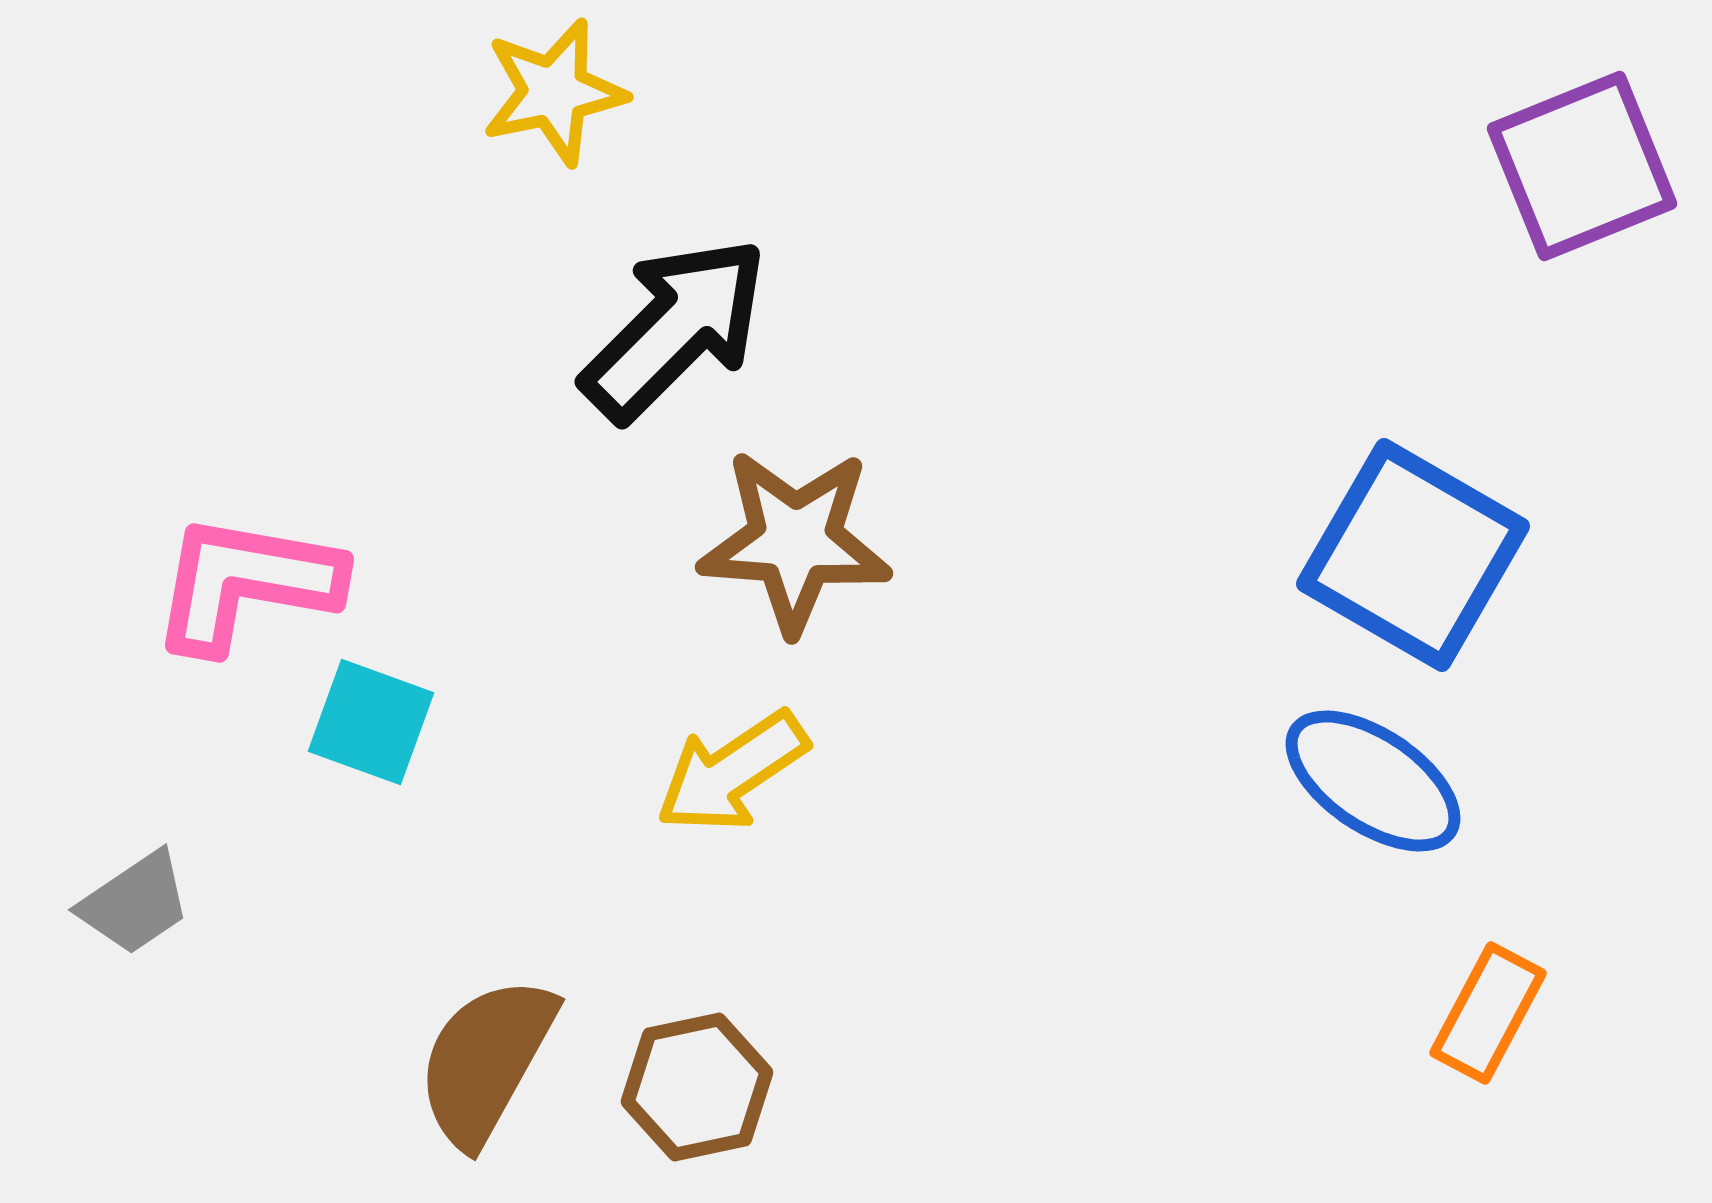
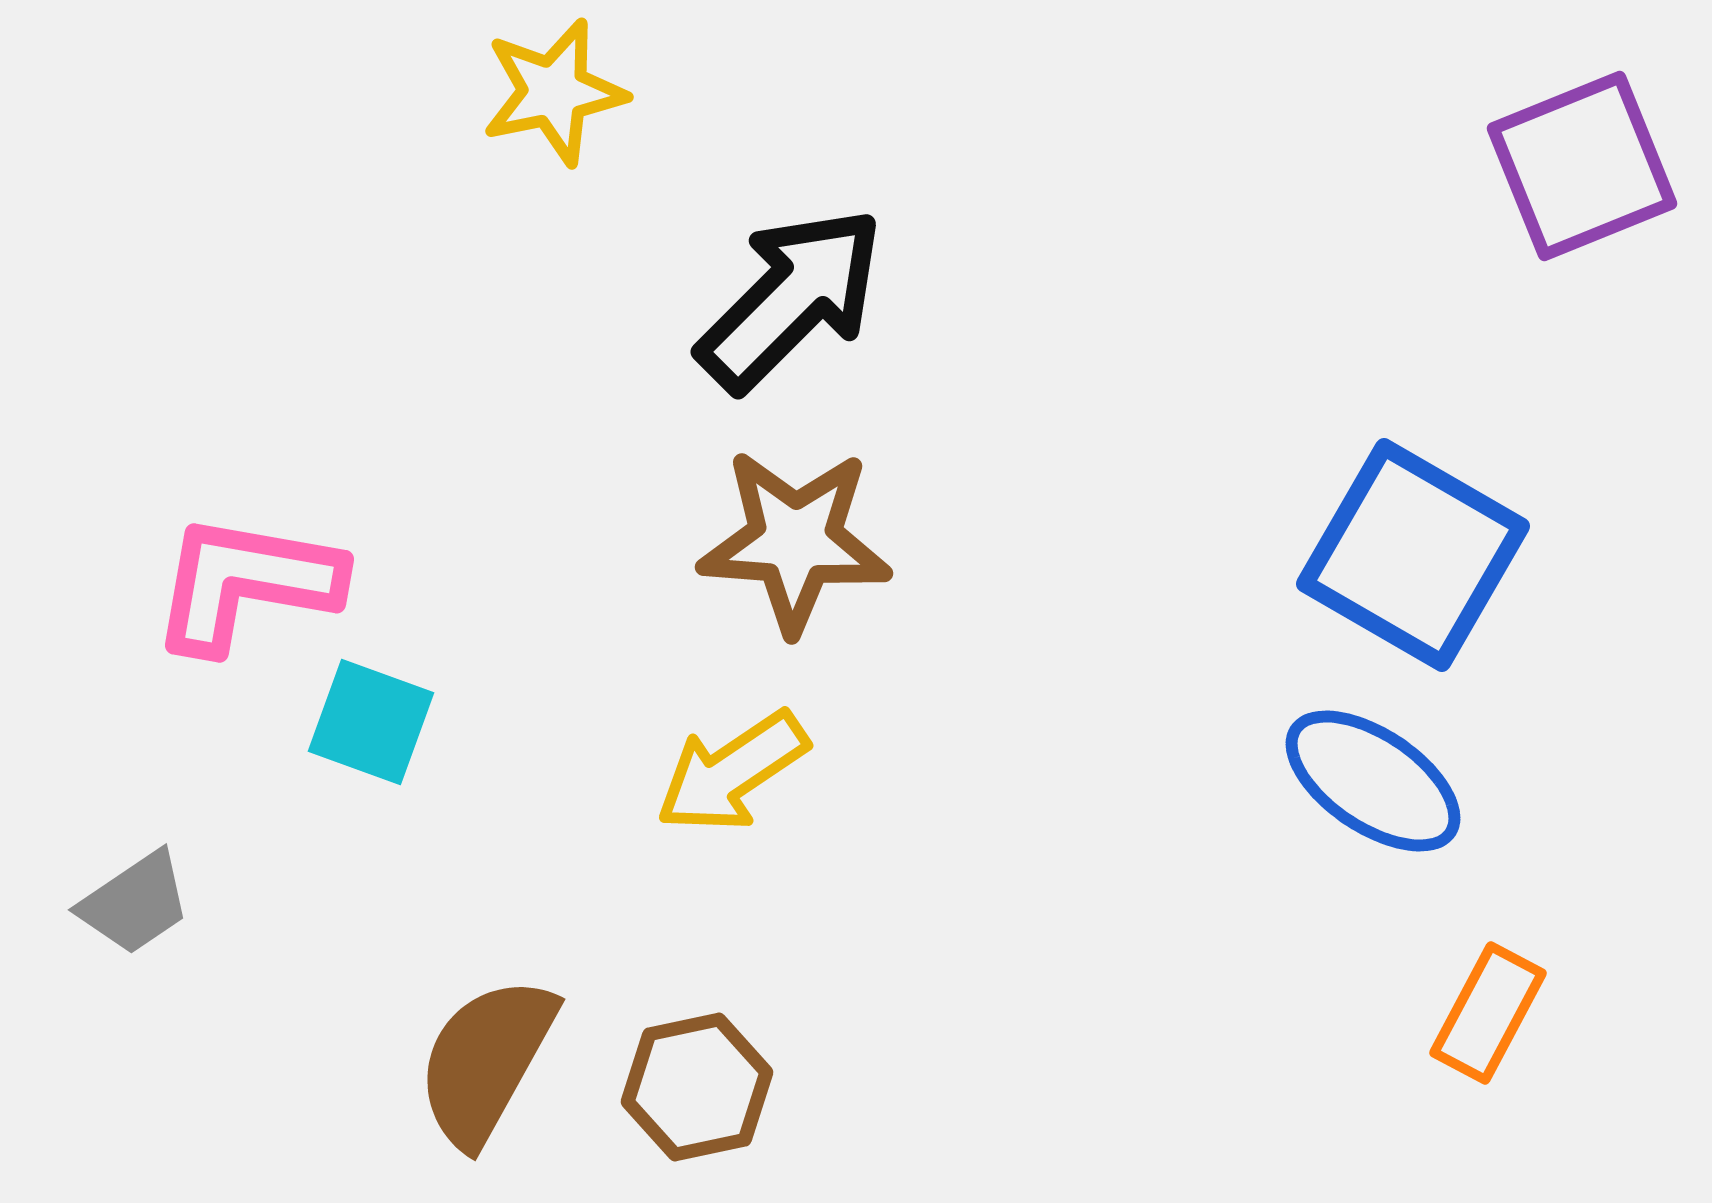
black arrow: moved 116 px right, 30 px up
